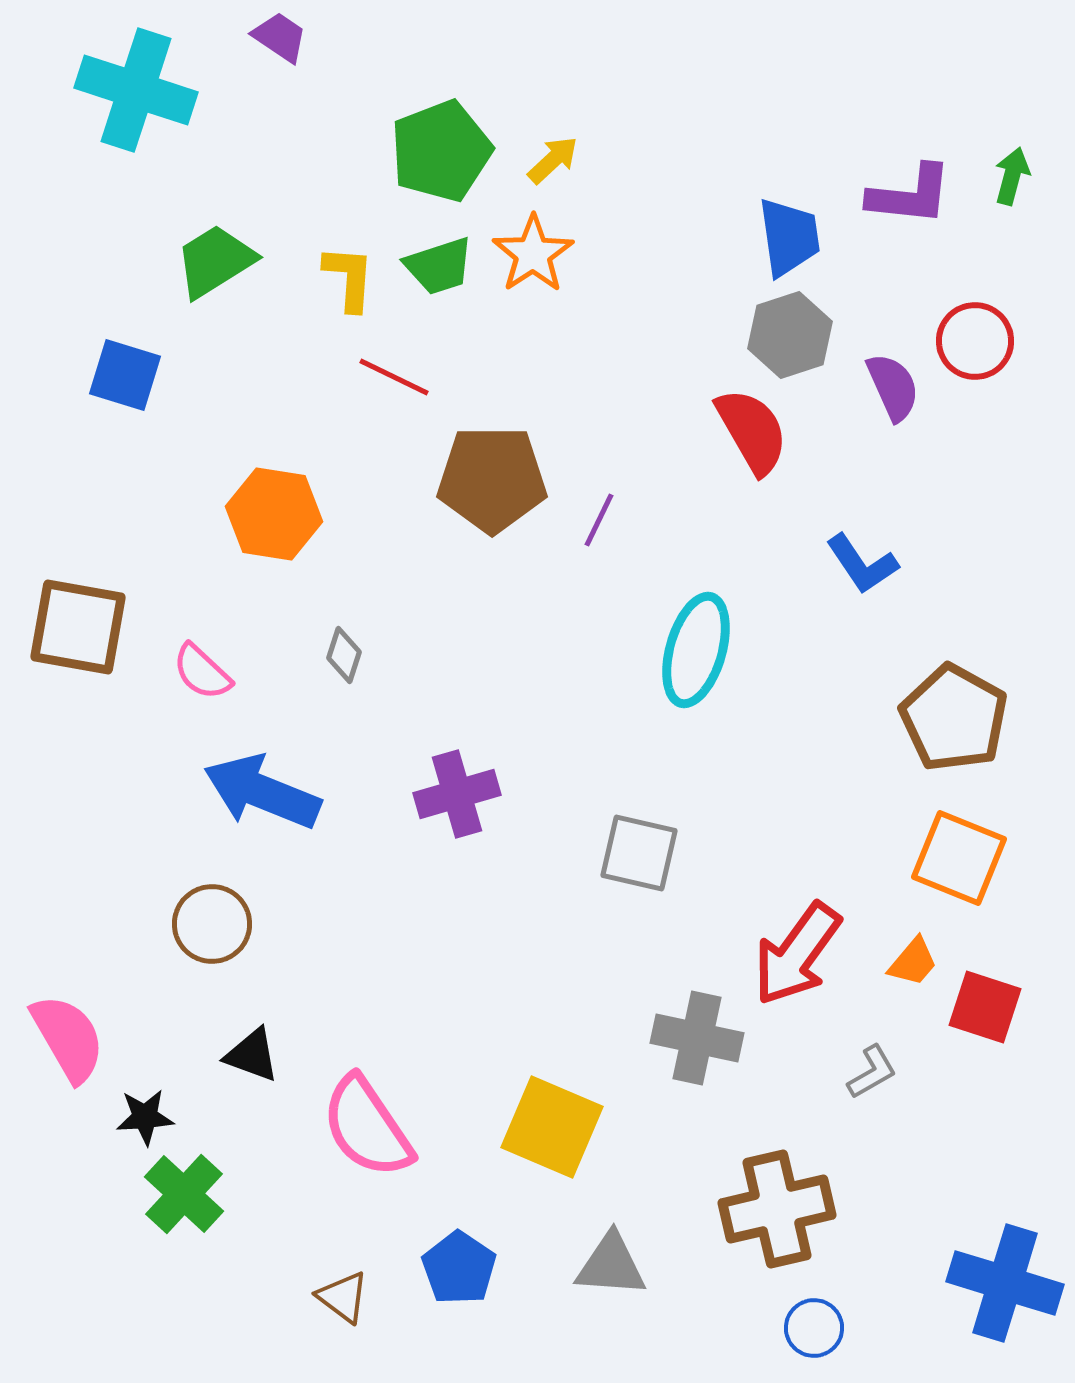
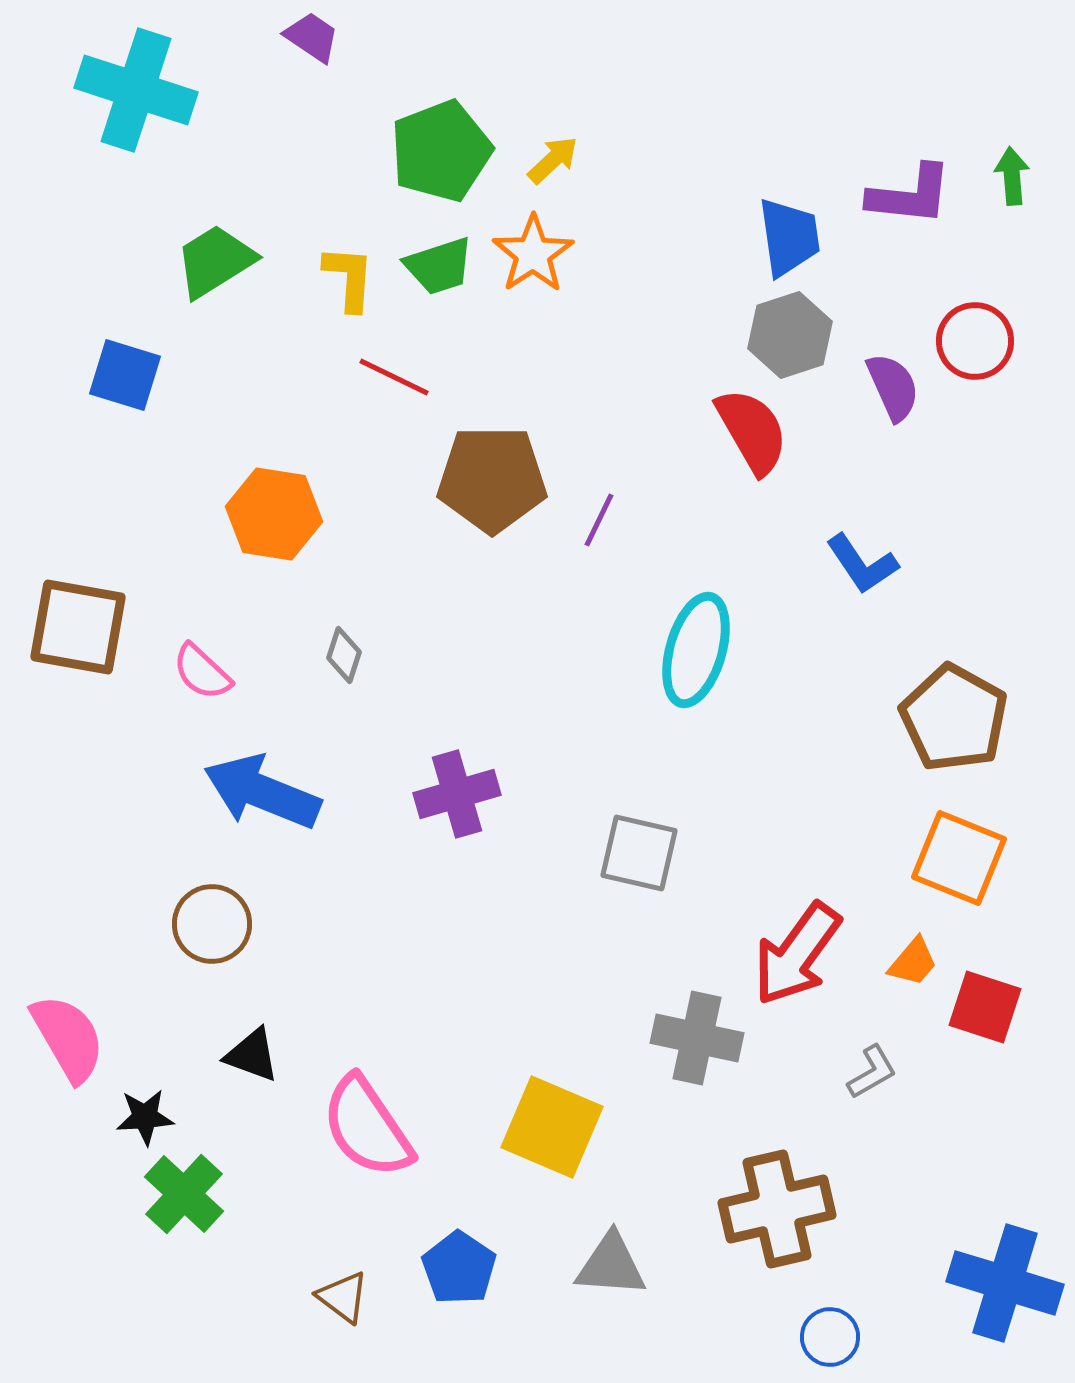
purple trapezoid at (280, 37): moved 32 px right
green arrow at (1012, 176): rotated 20 degrees counterclockwise
blue circle at (814, 1328): moved 16 px right, 9 px down
